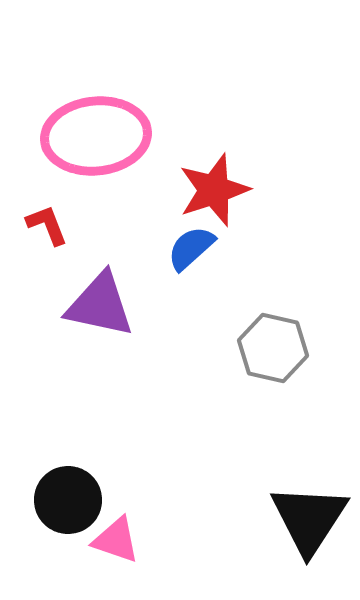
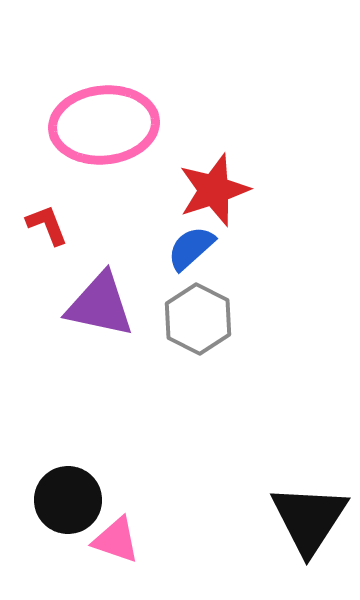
pink ellipse: moved 8 px right, 11 px up
gray hexagon: moved 75 px left, 29 px up; rotated 14 degrees clockwise
